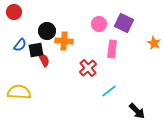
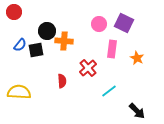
orange star: moved 17 px left, 15 px down
red semicircle: moved 18 px right, 21 px down; rotated 24 degrees clockwise
